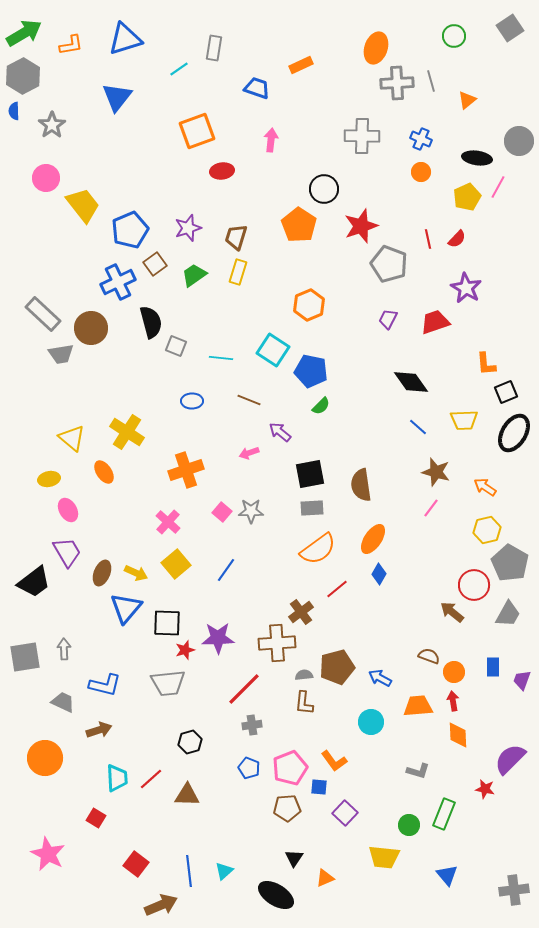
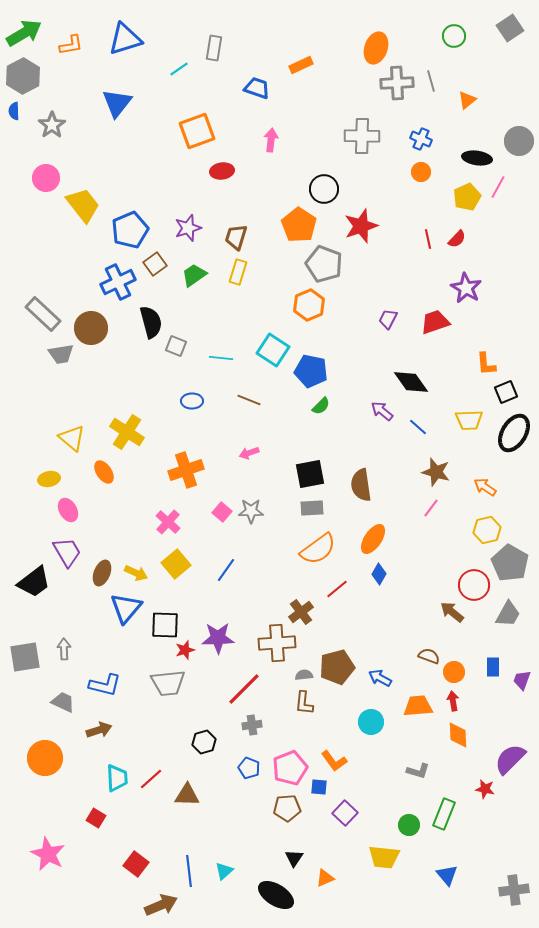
blue triangle at (117, 97): moved 6 px down
gray pentagon at (389, 264): moved 65 px left
yellow trapezoid at (464, 420): moved 5 px right
purple arrow at (280, 432): moved 102 px right, 21 px up
black square at (167, 623): moved 2 px left, 2 px down
black hexagon at (190, 742): moved 14 px right
